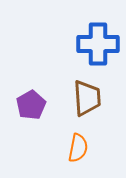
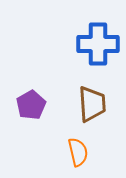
brown trapezoid: moved 5 px right, 6 px down
orange semicircle: moved 4 px down; rotated 24 degrees counterclockwise
